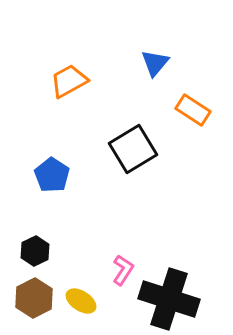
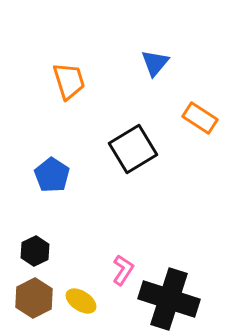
orange trapezoid: rotated 102 degrees clockwise
orange rectangle: moved 7 px right, 8 px down
